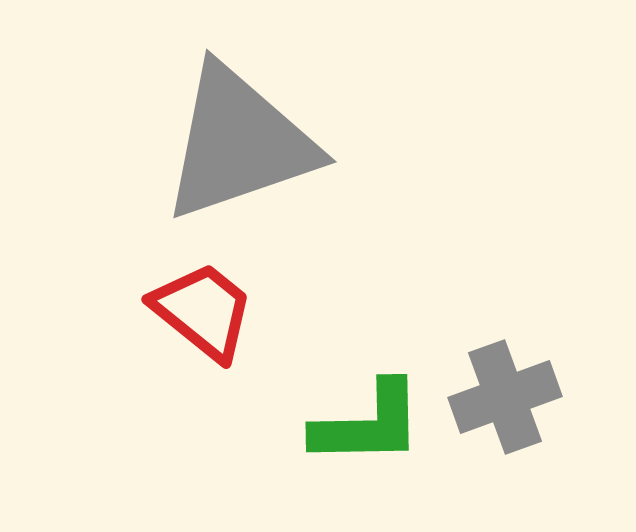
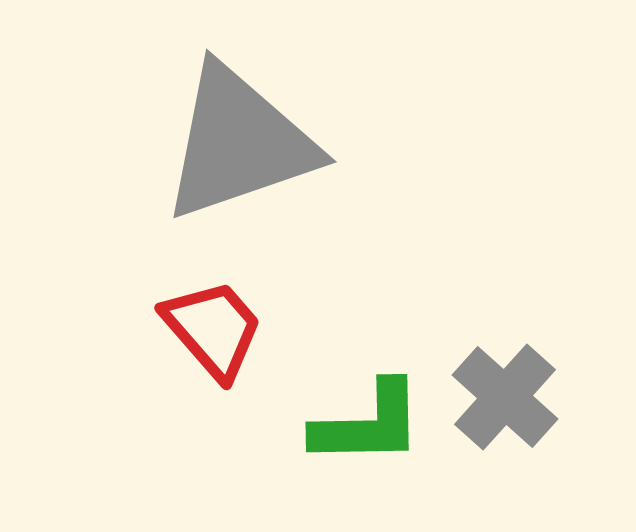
red trapezoid: moved 10 px right, 18 px down; rotated 10 degrees clockwise
gray cross: rotated 28 degrees counterclockwise
